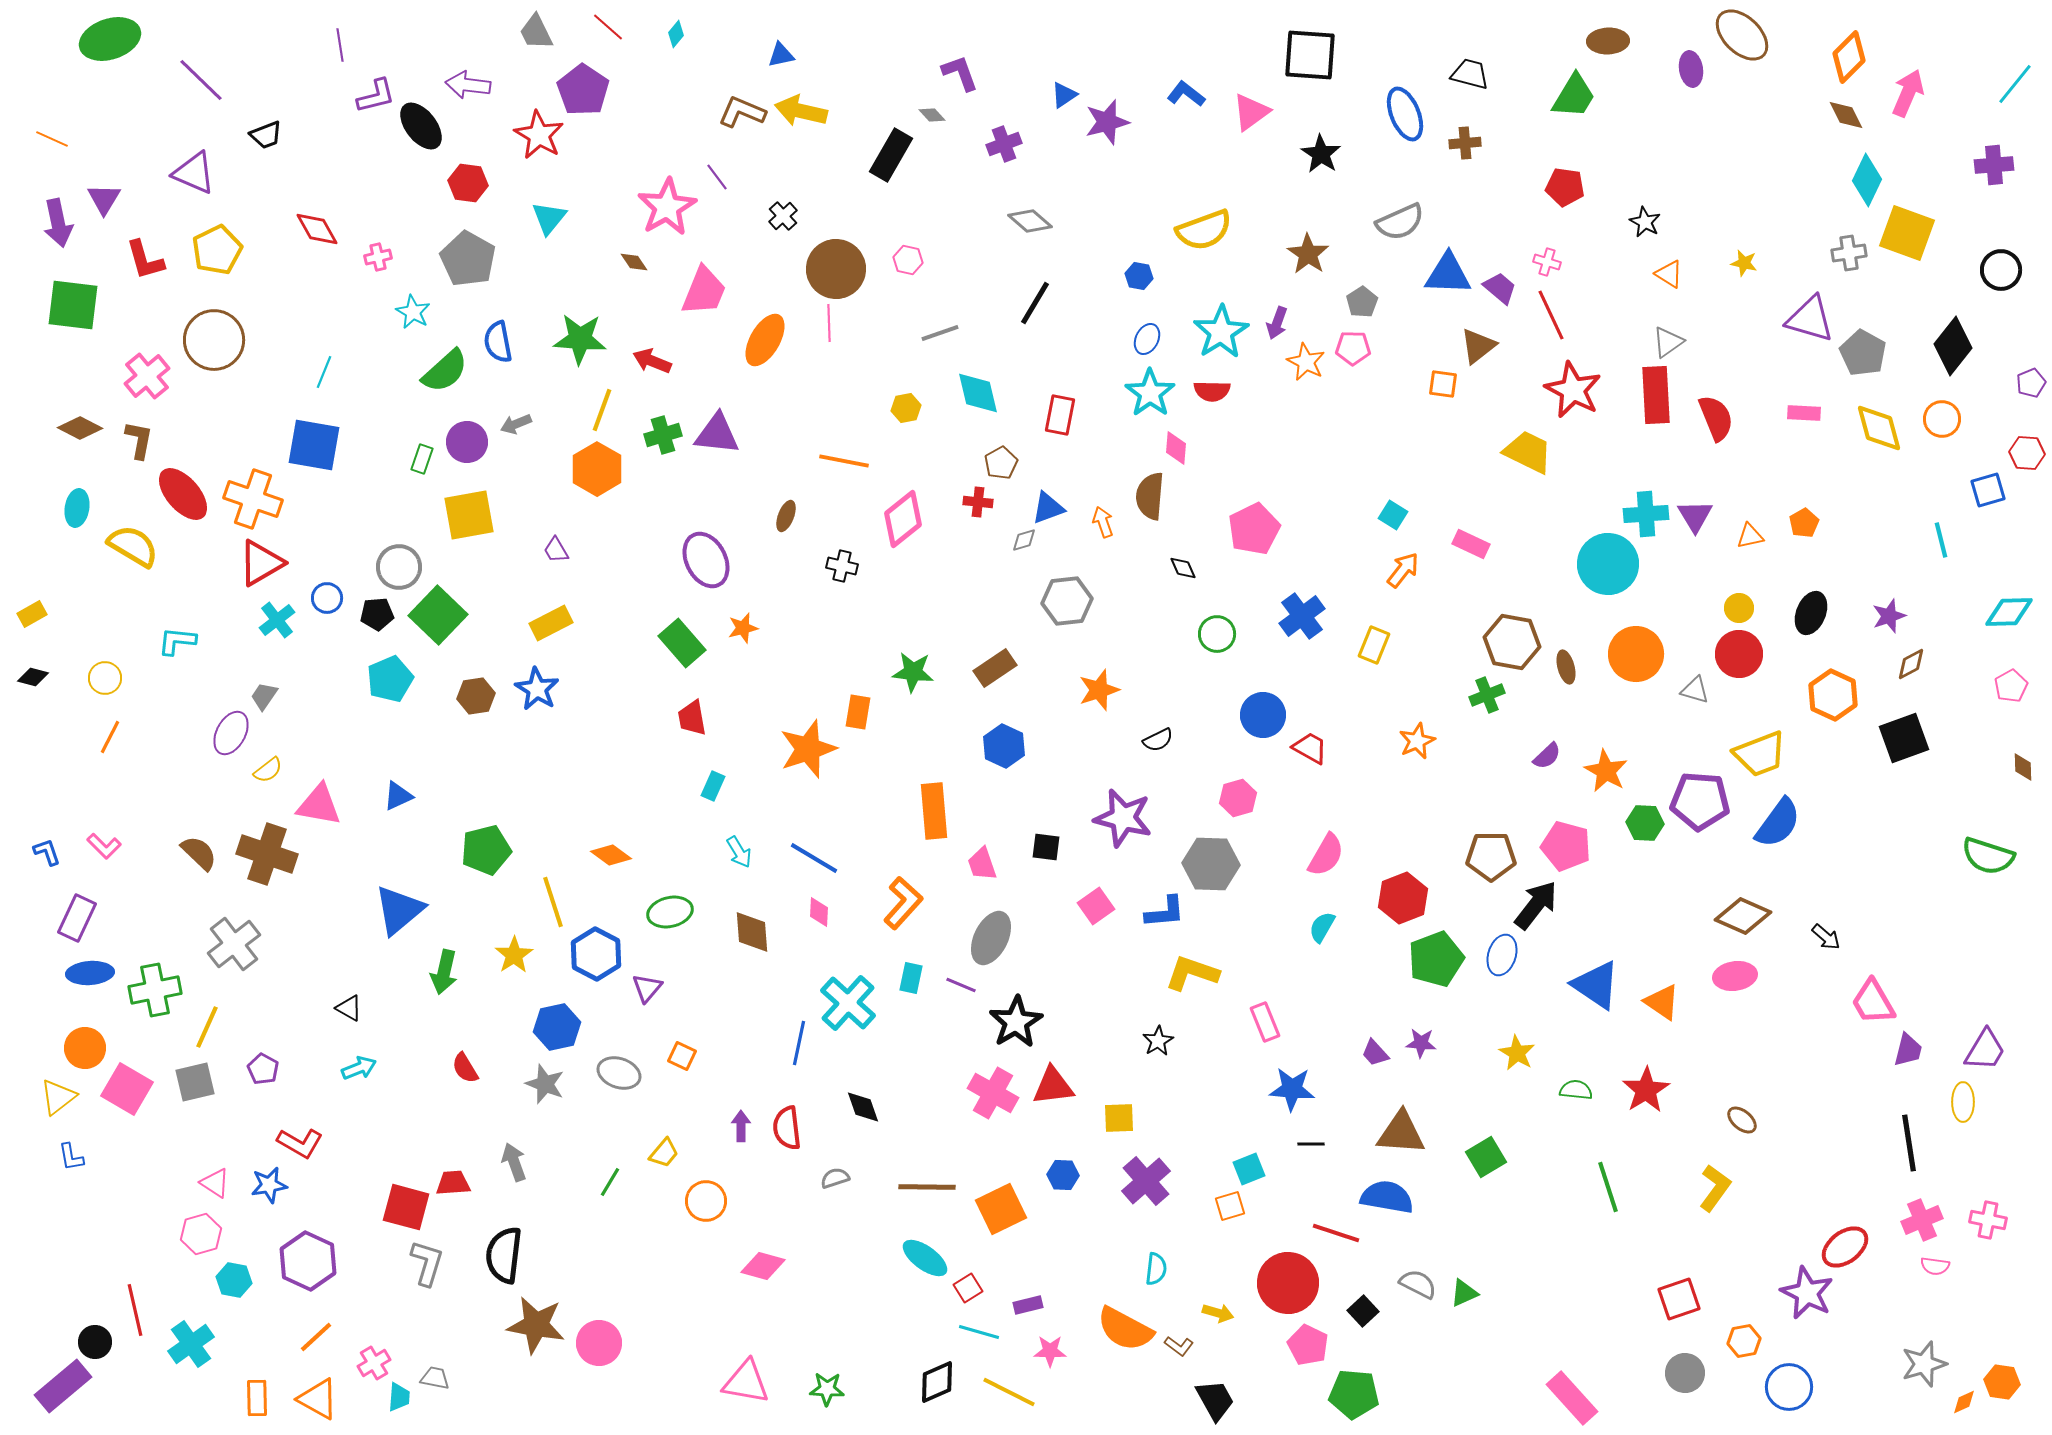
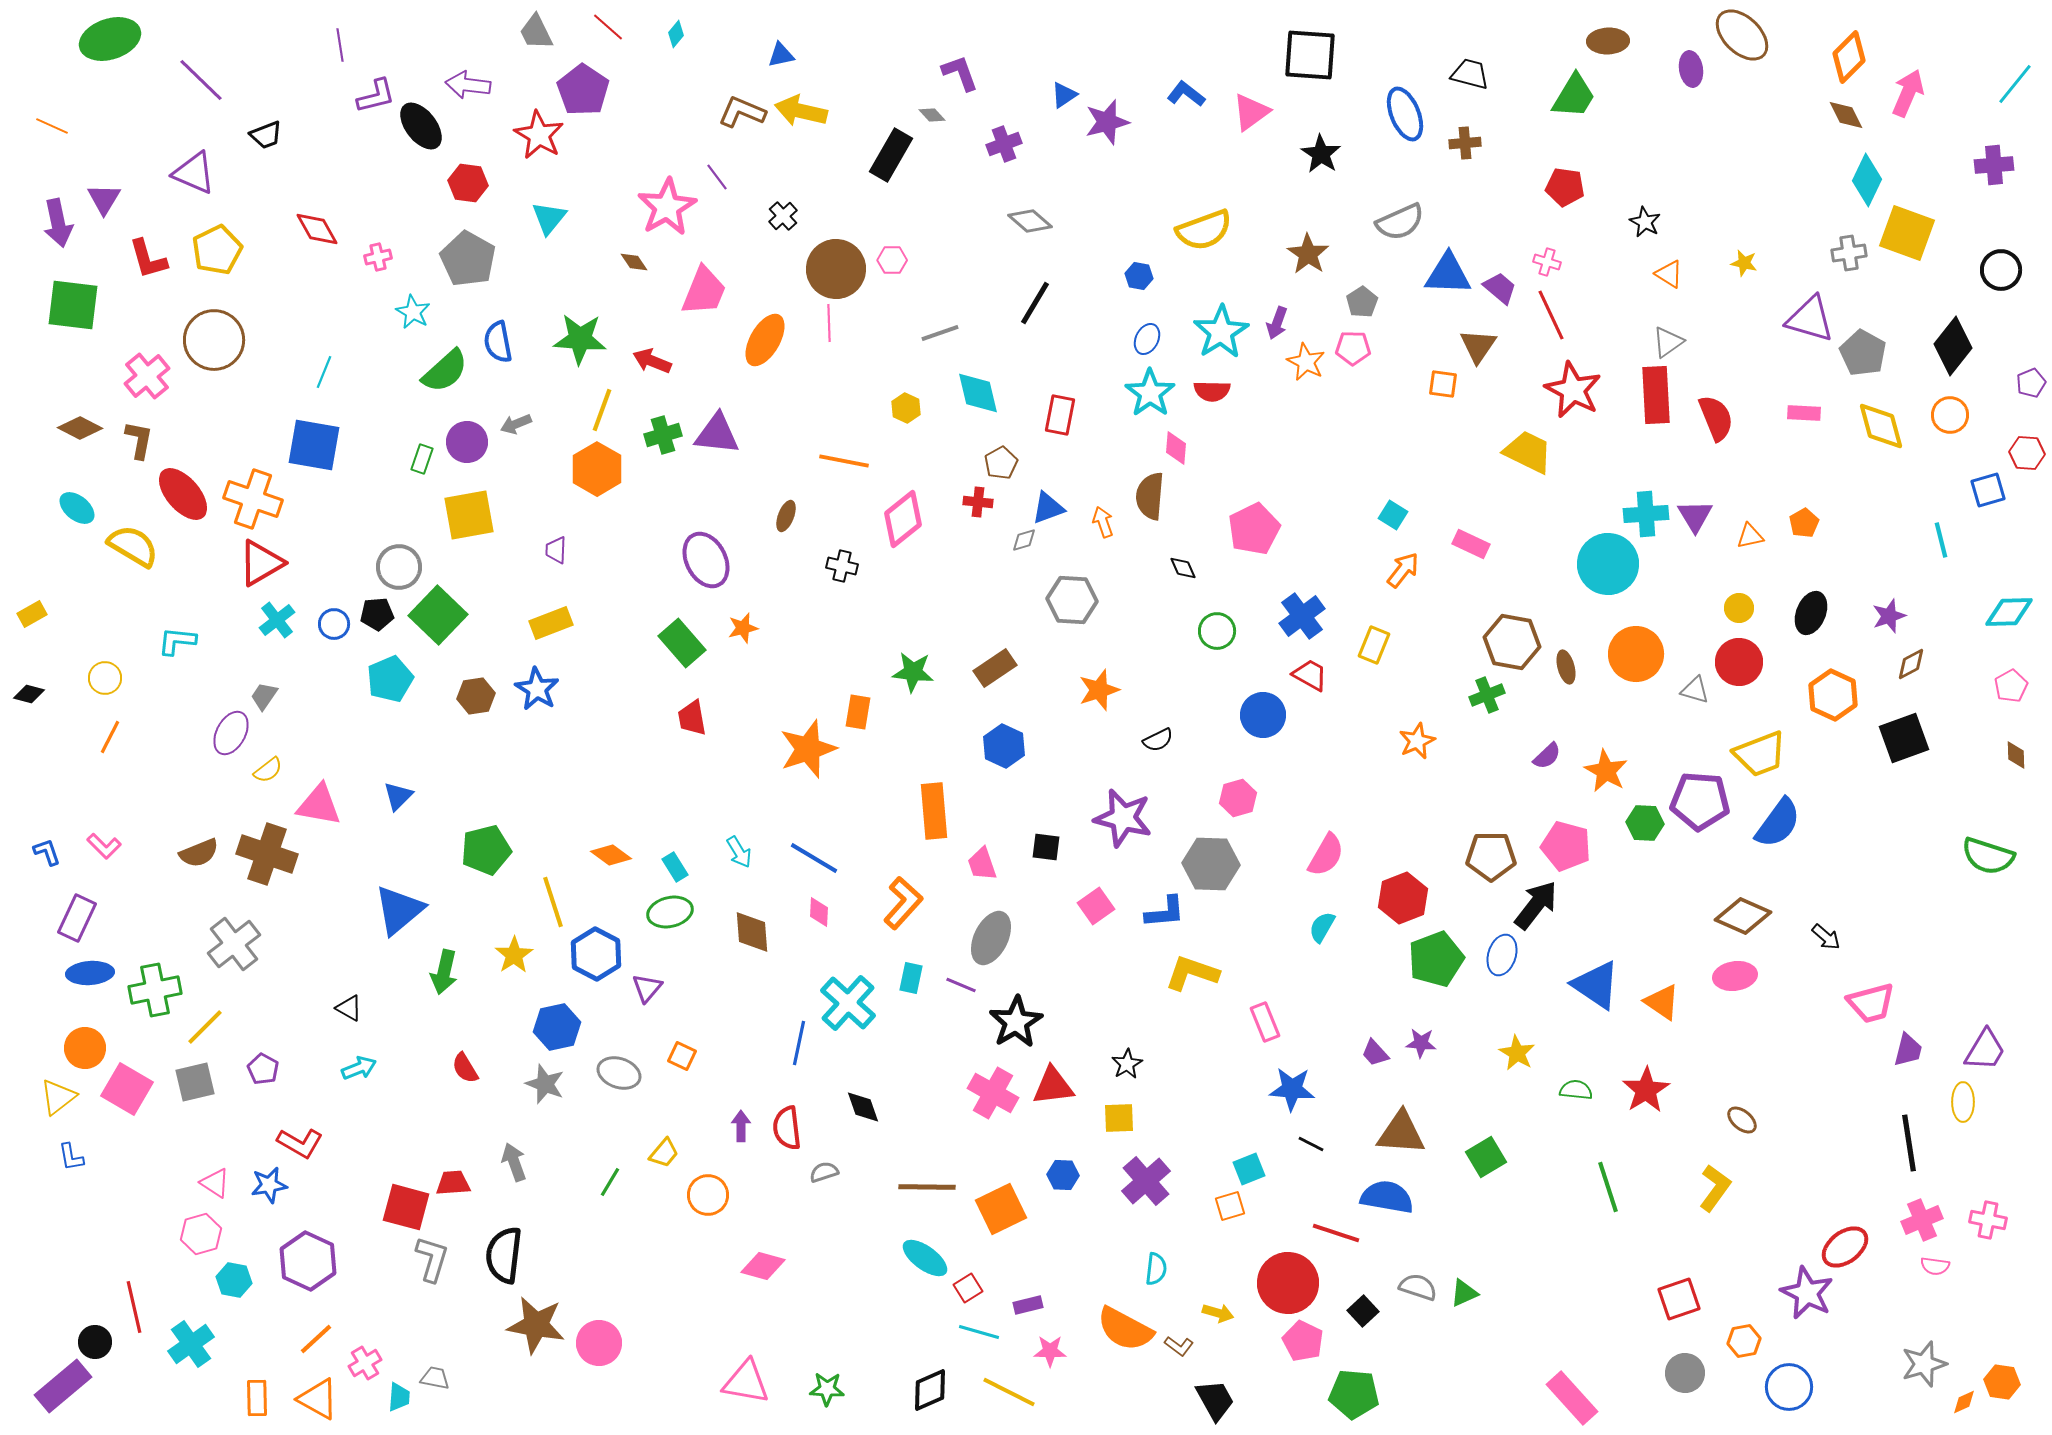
orange line at (52, 139): moved 13 px up
red L-shape at (145, 260): moved 3 px right, 1 px up
pink hexagon at (908, 260): moved 16 px left; rotated 12 degrees counterclockwise
brown triangle at (1478, 346): rotated 18 degrees counterclockwise
yellow hexagon at (906, 408): rotated 24 degrees counterclockwise
orange circle at (1942, 419): moved 8 px right, 4 px up
yellow diamond at (1879, 428): moved 2 px right, 2 px up
cyan ellipse at (77, 508): rotated 60 degrees counterclockwise
purple trapezoid at (556, 550): rotated 32 degrees clockwise
blue circle at (327, 598): moved 7 px right, 26 px down
gray hexagon at (1067, 601): moved 5 px right, 1 px up; rotated 9 degrees clockwise
yellow rectangle at (551, 623): rotated 6 degrees clockwise
green circle at (1217, 634): moved 3 px up
red circle at (1739, 654): moved 8 px down
black diamond at (33, 677): moved 4 px left, 17 px down
red trapezoid at (1310, 748): moved 73 px up
brown diamond at (2023, 767): moved 7 px left, 12 px up
cyan rectangle at (713, 786): moved 38 px left, 81 px down; rotated 56 degrees counterclockwise
blue triangle at (398, 796): rotated 20 degrees counterclockwise
brown semicircle at (199, 853): rotated 114 degrees clockwise
pink trapezoid at (1873, 1002): moved 2 px left, 1 px down; rotated 75 degrees counterclockwise
yellow line at (207, 1027): moved 2 px left; rotated 21 degrees clockwise
black star at (1158, 1041): moved 31 px left, 23 px down
black line at (1311, 1144): rotated 28 degrees clockwise
gray semicircle at (835, 1178): moved 11 px left, 6 px up
orange circle at (706, 1201): moved 2 px right, 6 px up
gray L-shape at (427, 1263): moved 5 px right, 4 px up
gray semicircle at (1418, 1284): moved 3 px down; rotated 9 degrees counterclockwise
red line at (135, 1310): moved 1 px left, 3 px up
orange line at (316, 1337): moved 2 px down
pink pentagon at (1308, 1345): moved 5 px left, 4 px up
pink cross at (374, 1363): moved 9 px left
black diamond at (937, 1382): moved 7 px left, 8 px down
